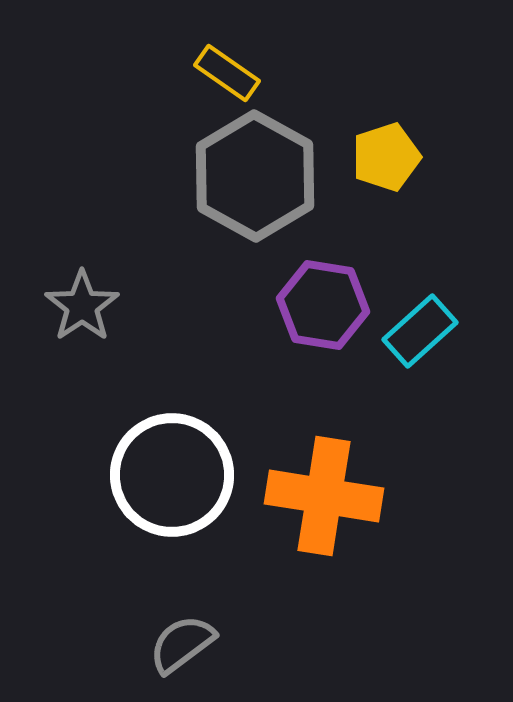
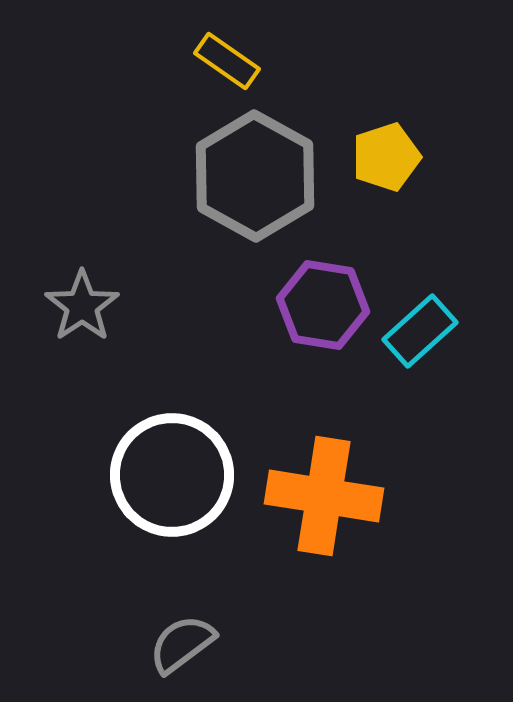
yellow rectangle: moved 12 px up
